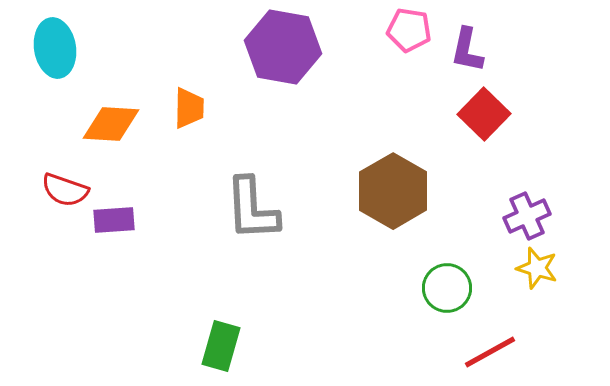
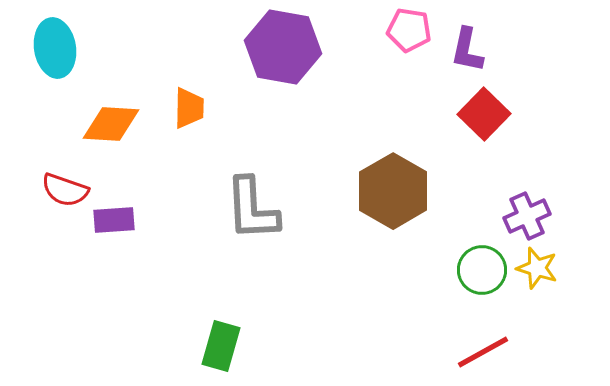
green circle: moved 35 px right, 18 px up
red line: moved 7 px left
